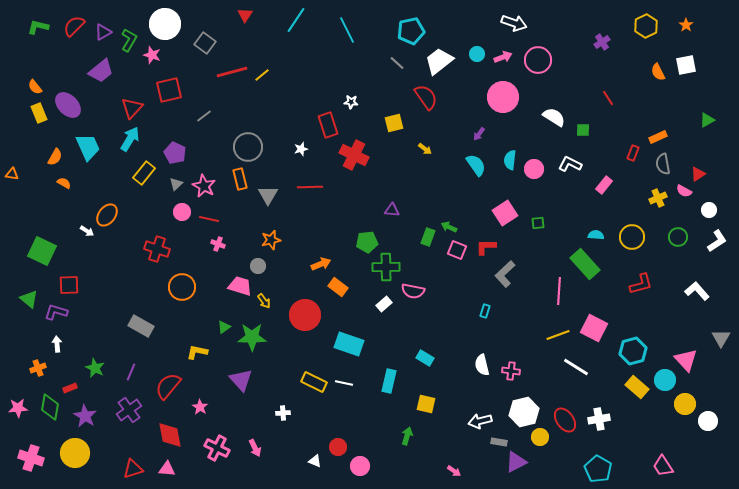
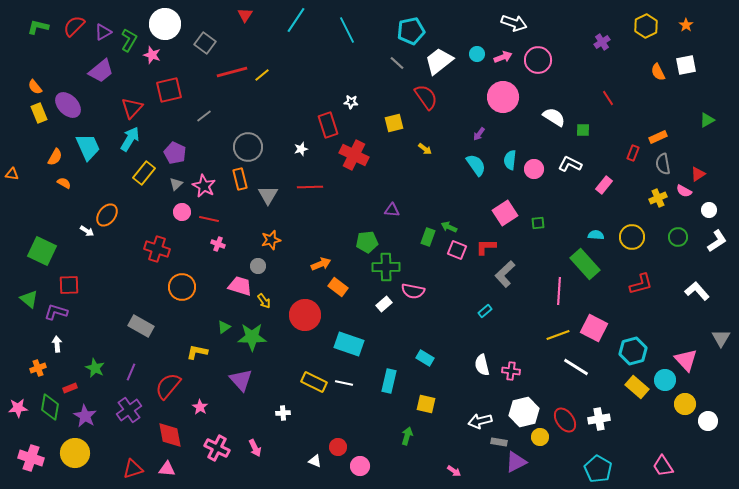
cyan rectangle at (485, 311): rotated 32 degrees clockwise
